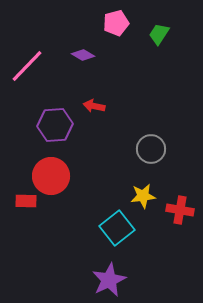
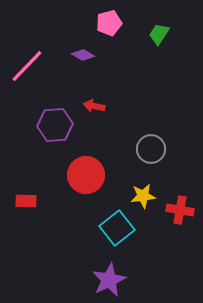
pink pentagon: moved 7 px left
red circle: moved 35 px right, 1 px up
